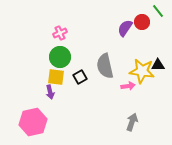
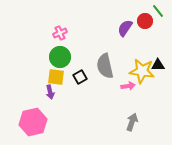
red circle: moved 3 px right, 1 px up
